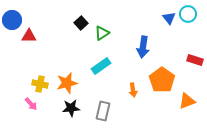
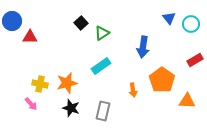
cyan circle: moved 3 px right, 10 px down
blue circle: moved 1 px down
red triangle: moved 1 px right, 1 px down
red rectangle: rotated 49 degrees counterclockwise
orange triangle: rotated 24 degrees clockwise
black star: rotated 24 degrees clockwise
